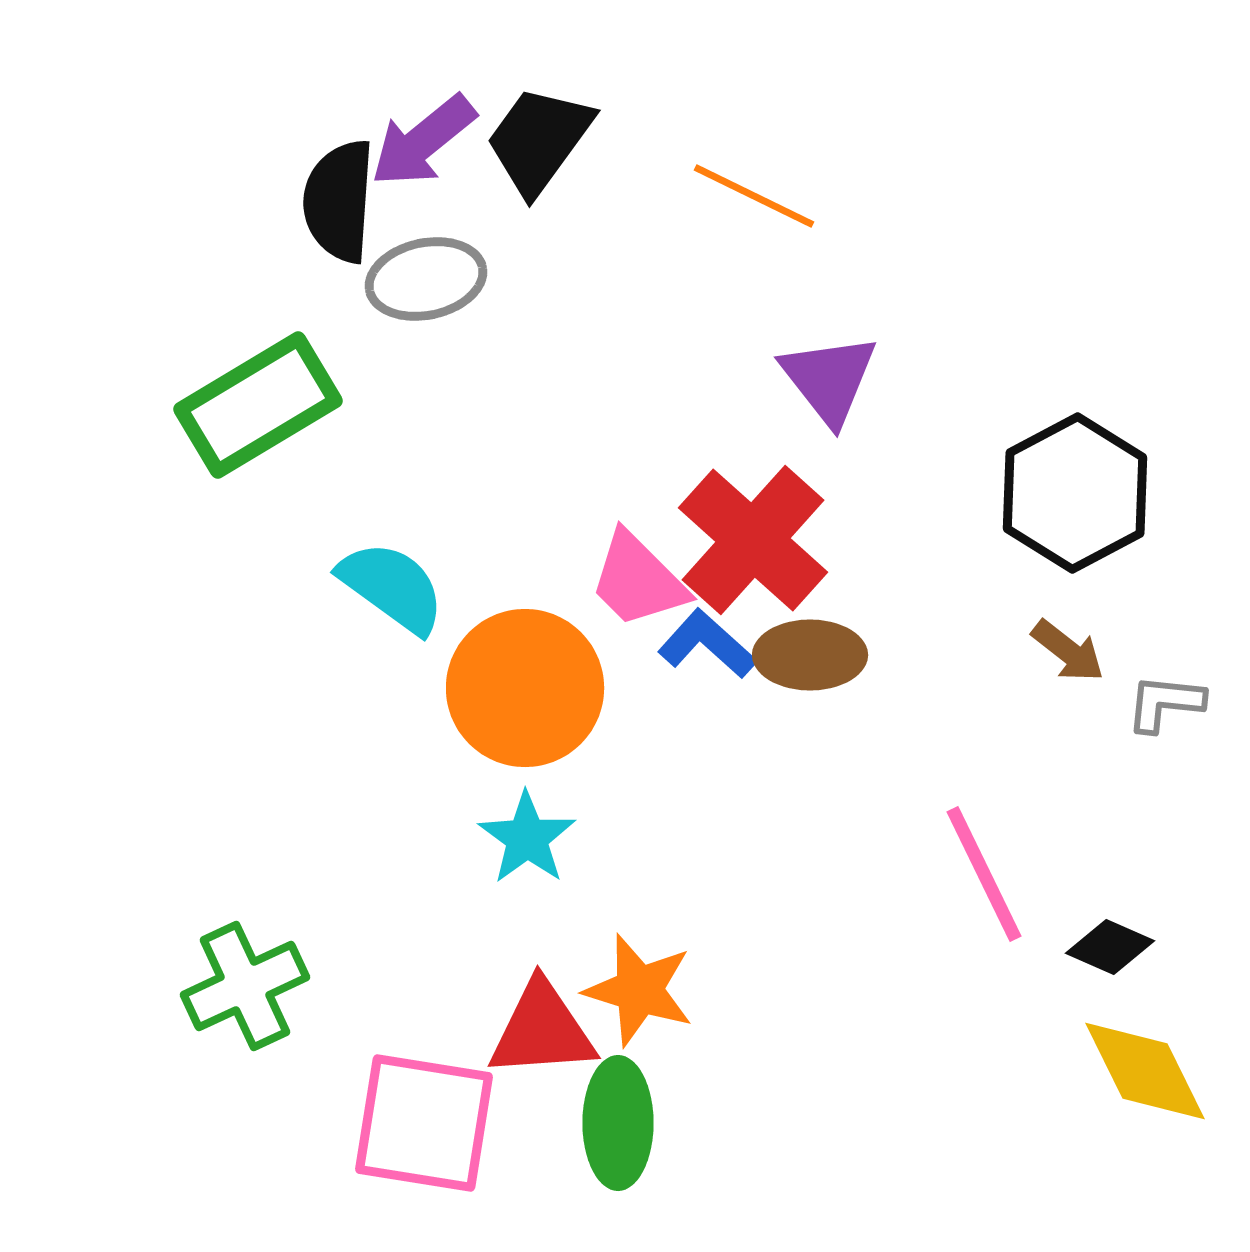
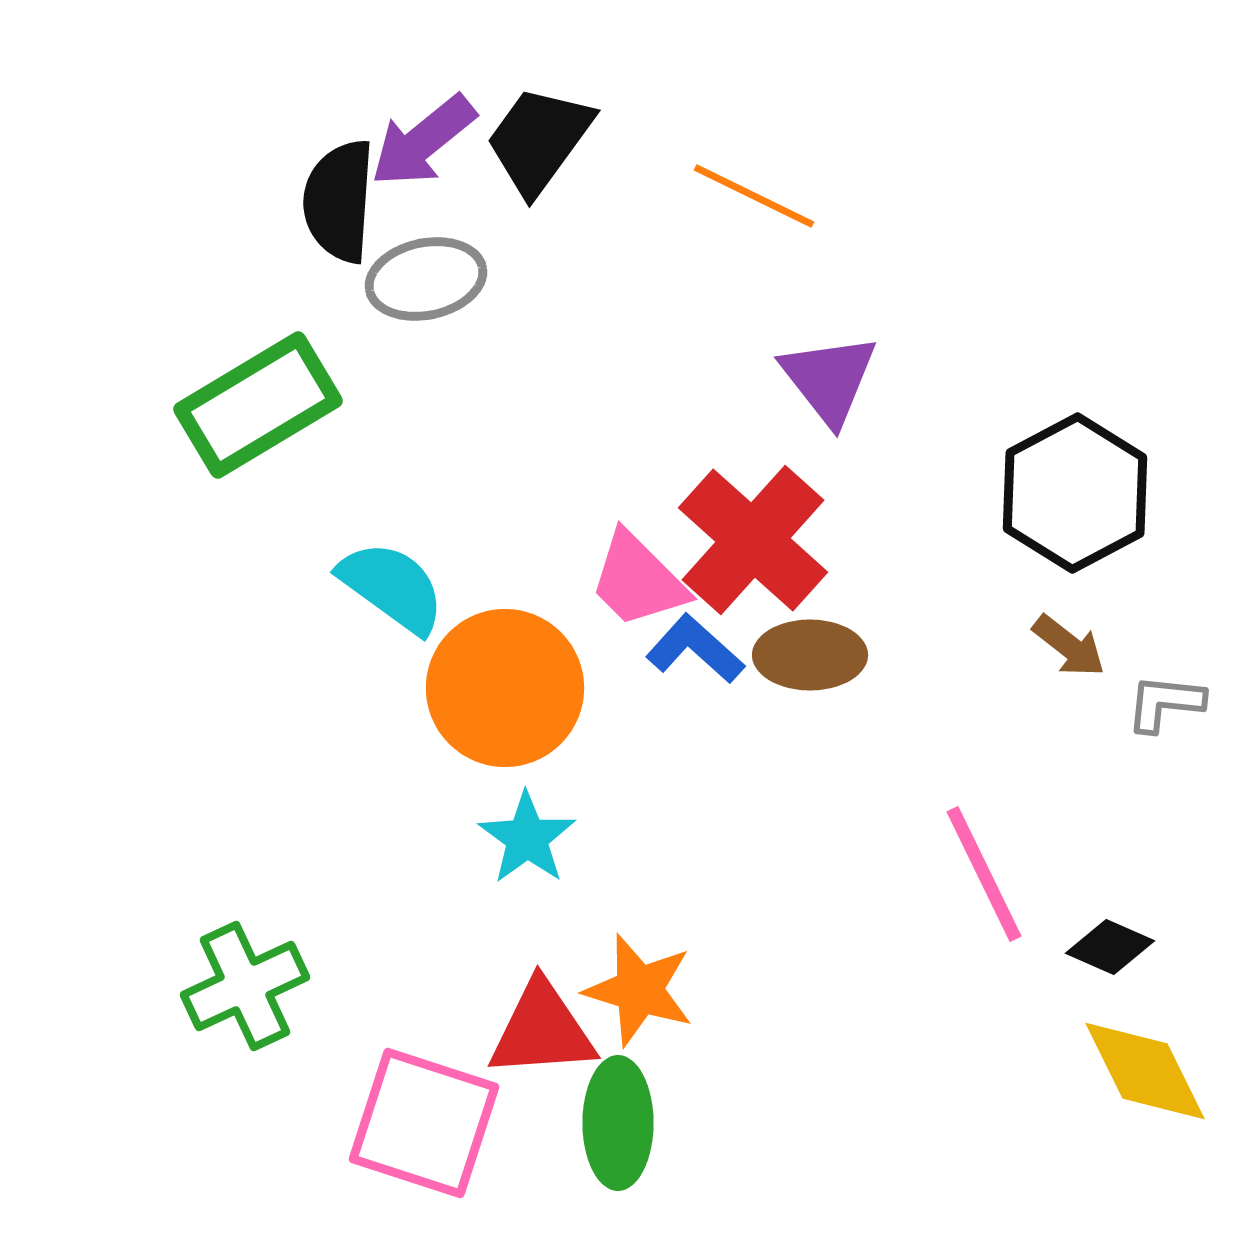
blue L-shape: moved 12 px left, 5 px down
brown arrow: moved 1 px right, 5 px up
orange circle: moved 20 px left
pink square: rotated 9 degrees clockwise
